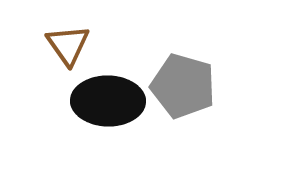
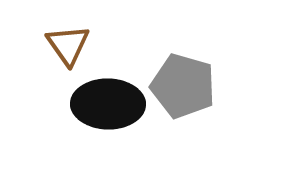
black ellipse: moved 3 px down
